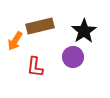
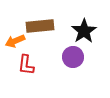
brown rectangle: rotated 8 degrees clockwise
orange arrow: rotated 36 degrees clockwise
red L-shape: moved 9 px left, 2 px up
